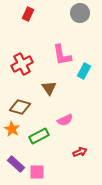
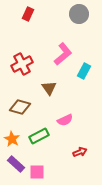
gray circle: moved 1 px left, 1 px down
pink L-shape: moved 1 px right, 1 px up; rotated 120 degrees counterclockwise
orange star: moved 10 px down
